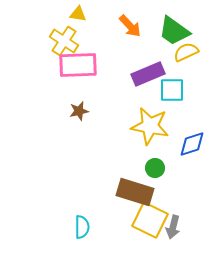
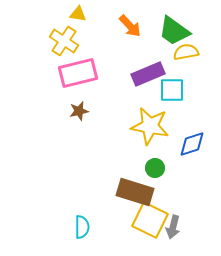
yellow semicircle: rotated 15 degrees clockwise
pink rectangle: moved 8 px down; rotated 12 degrees counterclockwise
